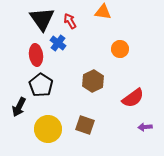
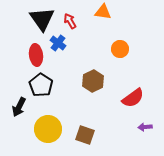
brown square: moved 10 px down
